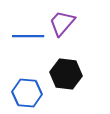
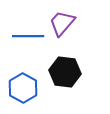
black hexagon: moved 1 px left, 2 px up
blue hexagon: moved 4 px left, 5 px up; rotated 24 degrees clockwise
